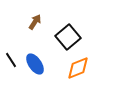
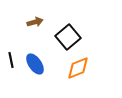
brown arrow: rotated 42 degrees clockwise
black line: rotated 21 degrees clockwise
